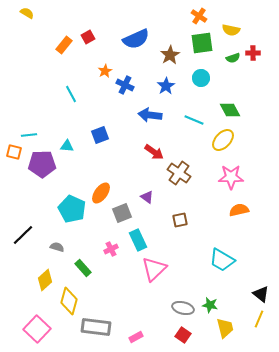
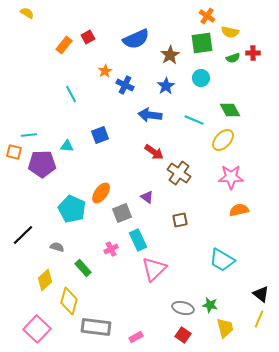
orange cross at (199, 16): moved 8 px right
yellow semicircle at (231, 30): moved 1 px left, 2 px down
